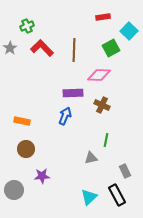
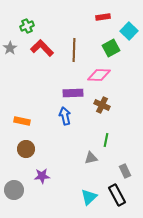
blue arrow: rotated 36 degrees counterclockwise
